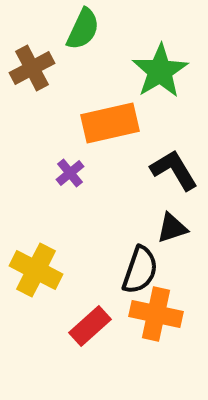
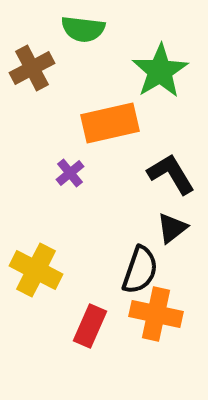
green semicircle: rotated 72 degrees clockwise
black L-shape: moved 3 px left, 4 px down
black triangle: rotated 20 degrees counterclockwise
red rectangle: rotated 24 degrees counterclockwise
